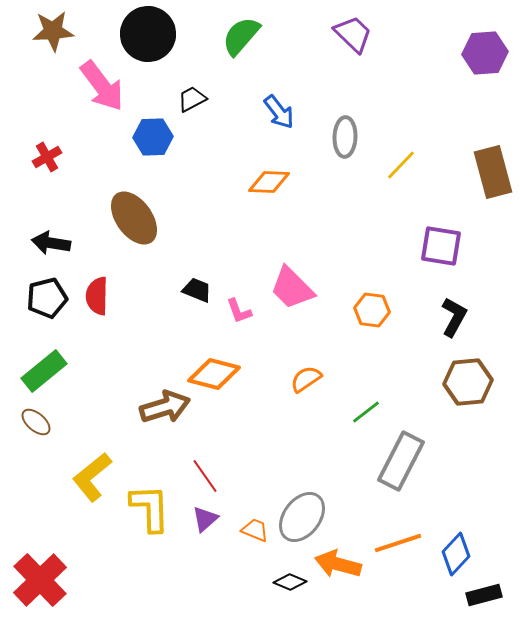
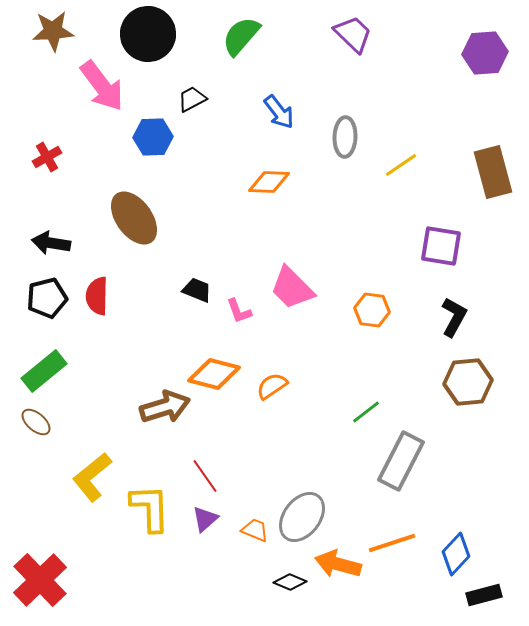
yellow line at (401, 165): rotated 12 degrees clockwise
orange semicircle at (306, 379): moved 34 px left, 7 px down
orange line at (398, 543): moved 6 px left
